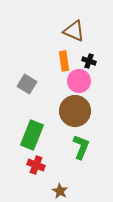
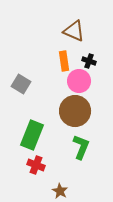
gray square: moved 6 px left
